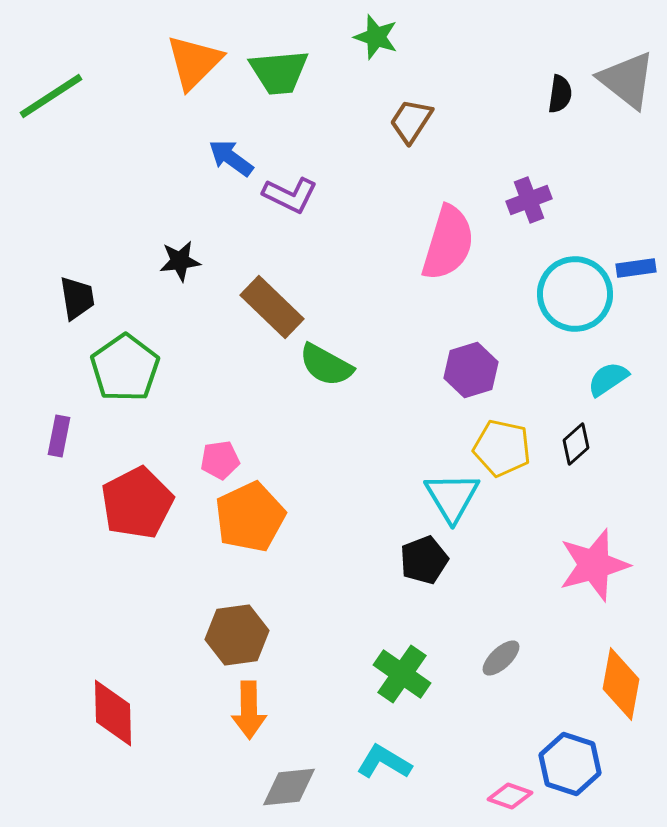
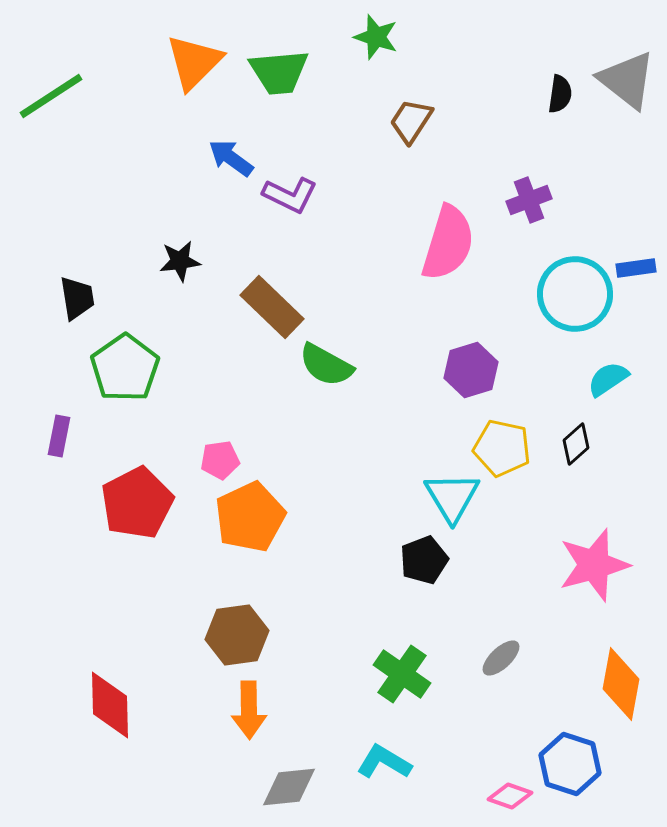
red diamond: moved 3 px left, 8 px up
